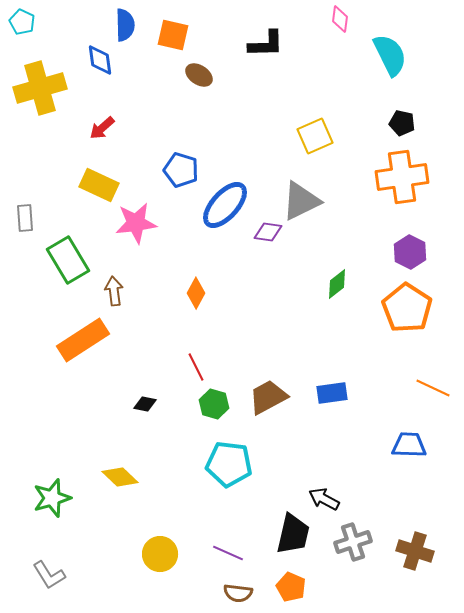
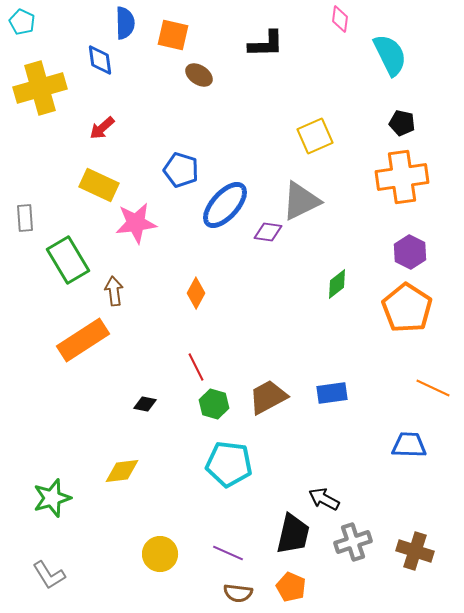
blue semicircle at (125, 25): moved 2 px up
yellow diamond at (120, 477): moved 2 px right, 6 px up; rotated 51 degrees counterclockwise
